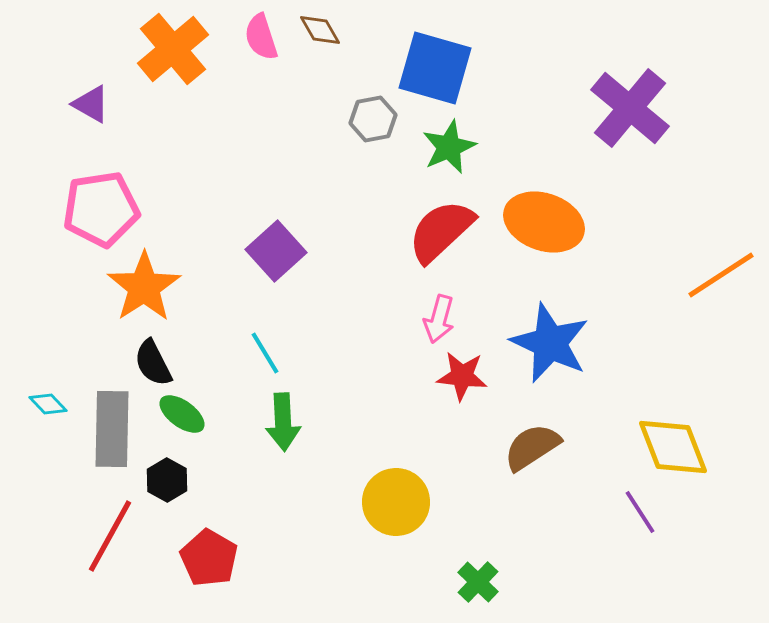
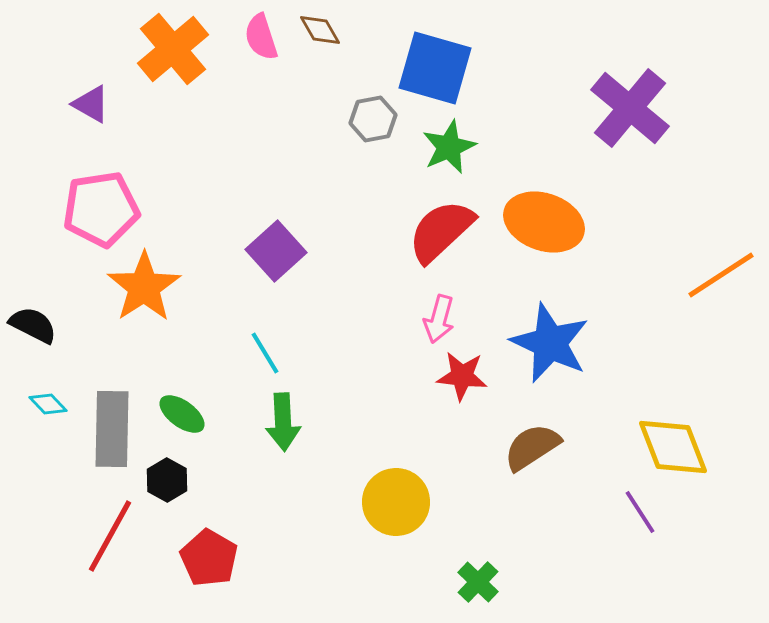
black semicircle: moved 120 px left, 38 px up; rotated 144 degrees clockwise
